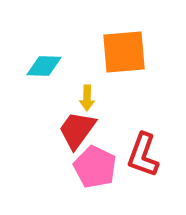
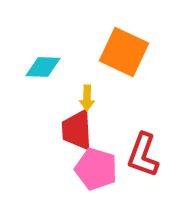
orange square: rotated 30 degrees clockwise
cyan diamond: moved 1 px left, 1 px down
red trapezoid: rotated 39 degrees counterclockwise
pink pentagon: moved 1 px right, 2 px down; rotated 9 degrees counterclockwise
